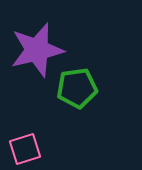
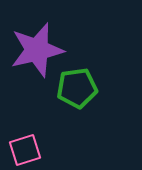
pink square: moved 1 px down
